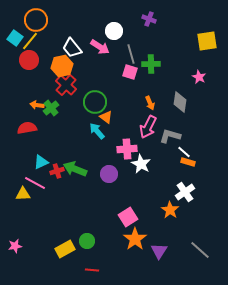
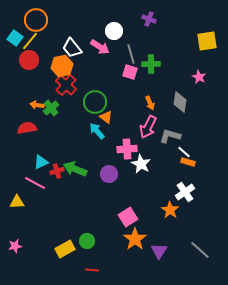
yellow triangle at (23, 194): moved 6 px left, 8 px down
